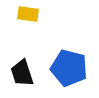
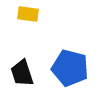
blue pentagon: moved 1 px right
